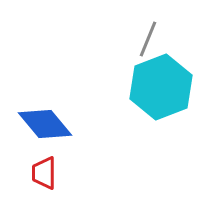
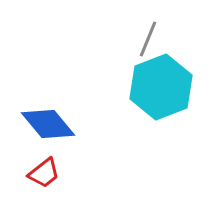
blue diamond: moved 3 px right
red trapezoid: rotated 128 degrees counterclockwise
